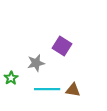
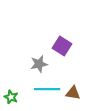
gray star: moved 3 px right, 1 px down
green star: moved 19 px down; rotated 16 degrees counterclockwise
brown triangle: moved 3 px down
